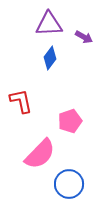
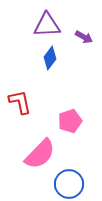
purple triangle: moved 2 px left, 1 px down
red L-shape: moved 1 px left, 1 px down
